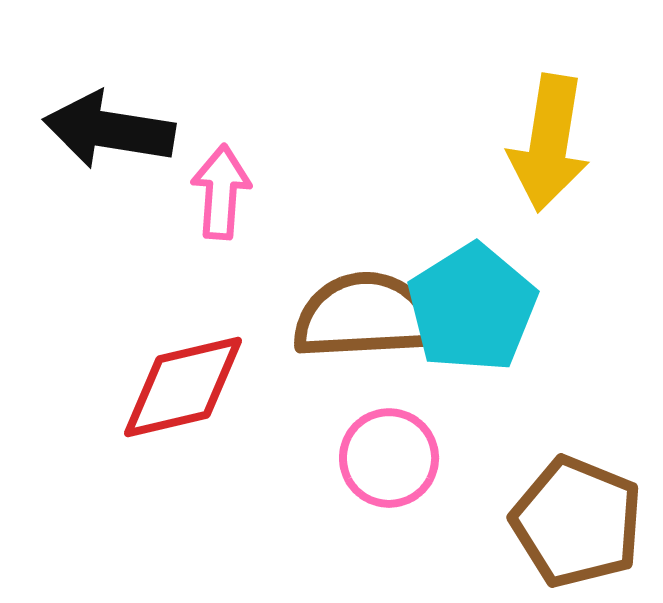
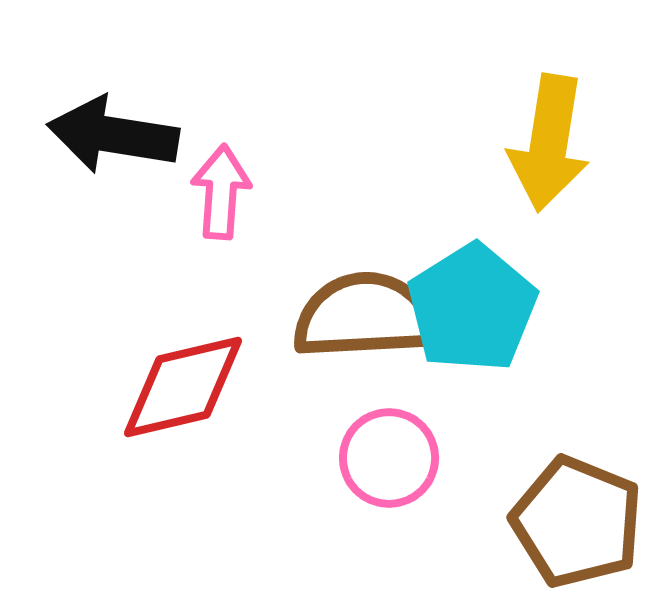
black arrow: moved 4 px right, 5 px down
